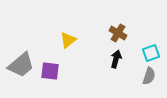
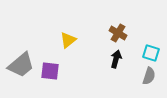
cyan square: rotated 36 degrees clockwise
